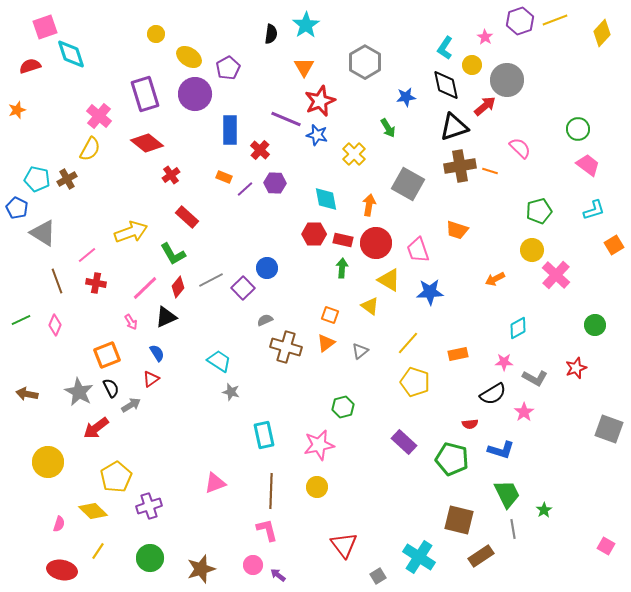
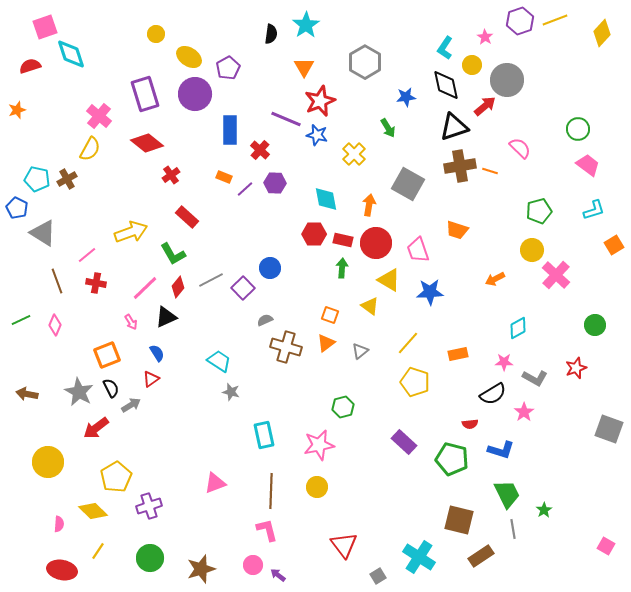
blue circle at (267, 268): moved 3 px right
pink semicircle at (59, 524): rotated 14 degrees counterclockwise
